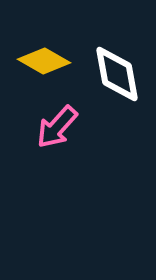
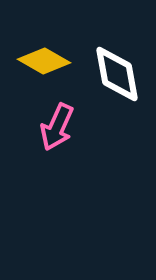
pink arrow: rotated 18 degrees counterclockwise
